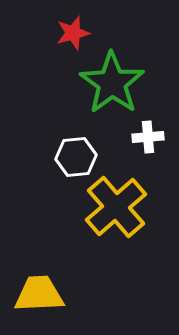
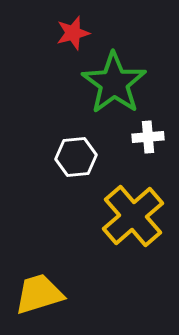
green star: moved 2 px right
yellow cross: moved 17 px right, 9 px down
yellow trapezoid: rotated 14 degrees counterclockwise
